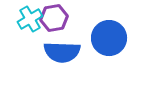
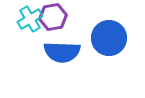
purple hexagon: moved 1 px left, 1 px up
